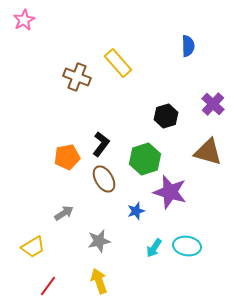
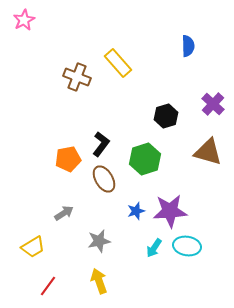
orange pentagon: moved 1 px right, 2 px down
purple star: moved 19 px down; rotated 20 degrees counterclockwise
